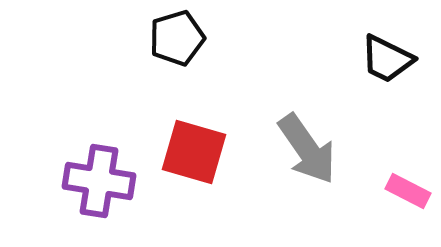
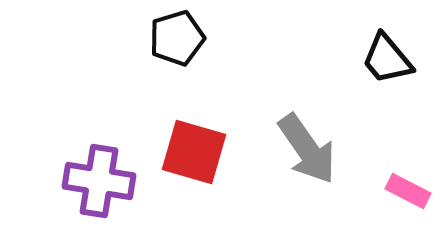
black trapezoid: rotated 24 degrees clockwise
